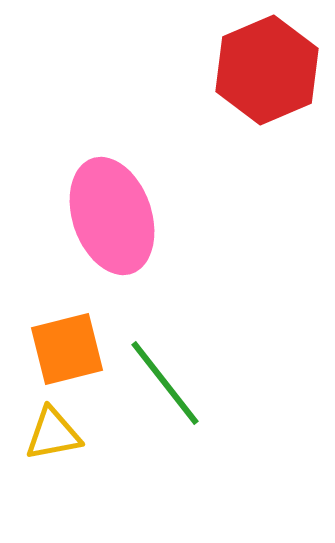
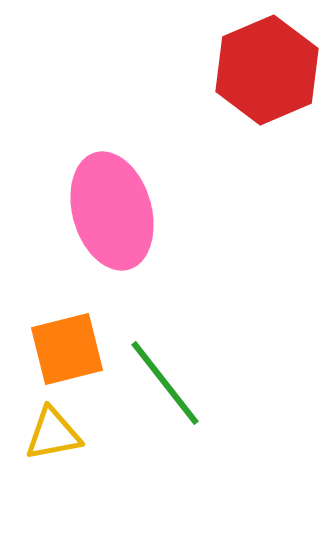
pink ellipse: moved 5 px up; rotated 3 degrees clockwise
